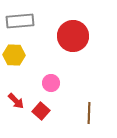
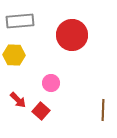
red circle: moved 1 px left, 1 px up
red arrow: moved 2 px right, 1 px up
brown line: moved 14 px right, 3 px up
